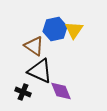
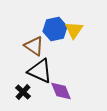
black cross: rotated 21 degrees clockwise
